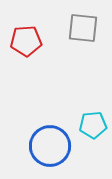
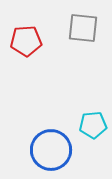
blue circle: moved 1 px right, 4 px down
